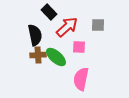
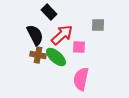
red arrow: moved 5 px left, 8 px down
black semicircle: rotated 15 degrees counterclockwise
brown cross: rotated 14 degrees clockwise
